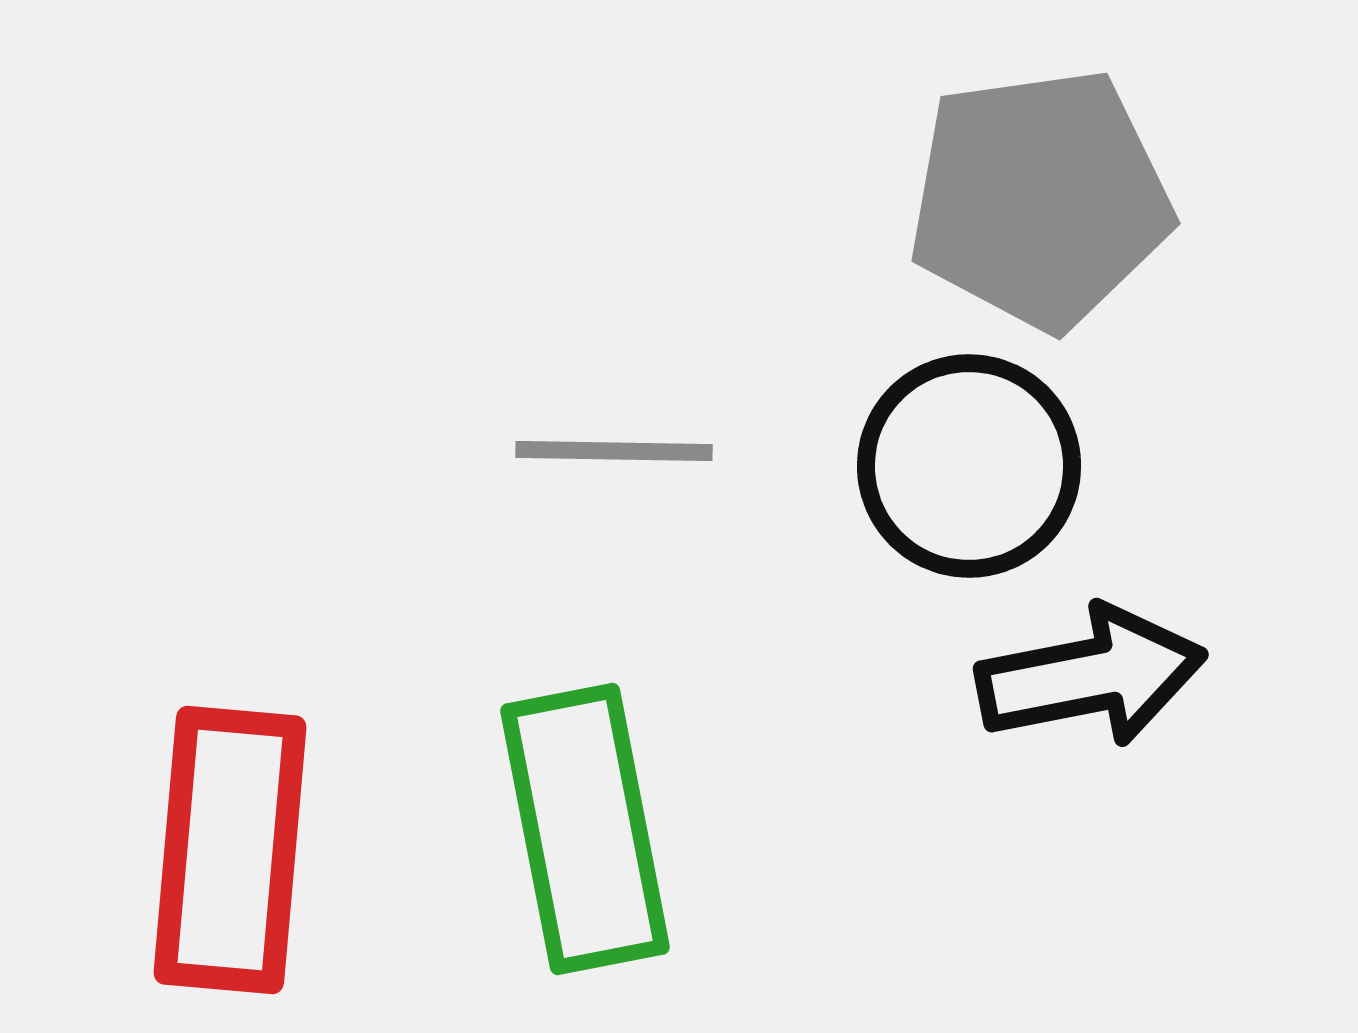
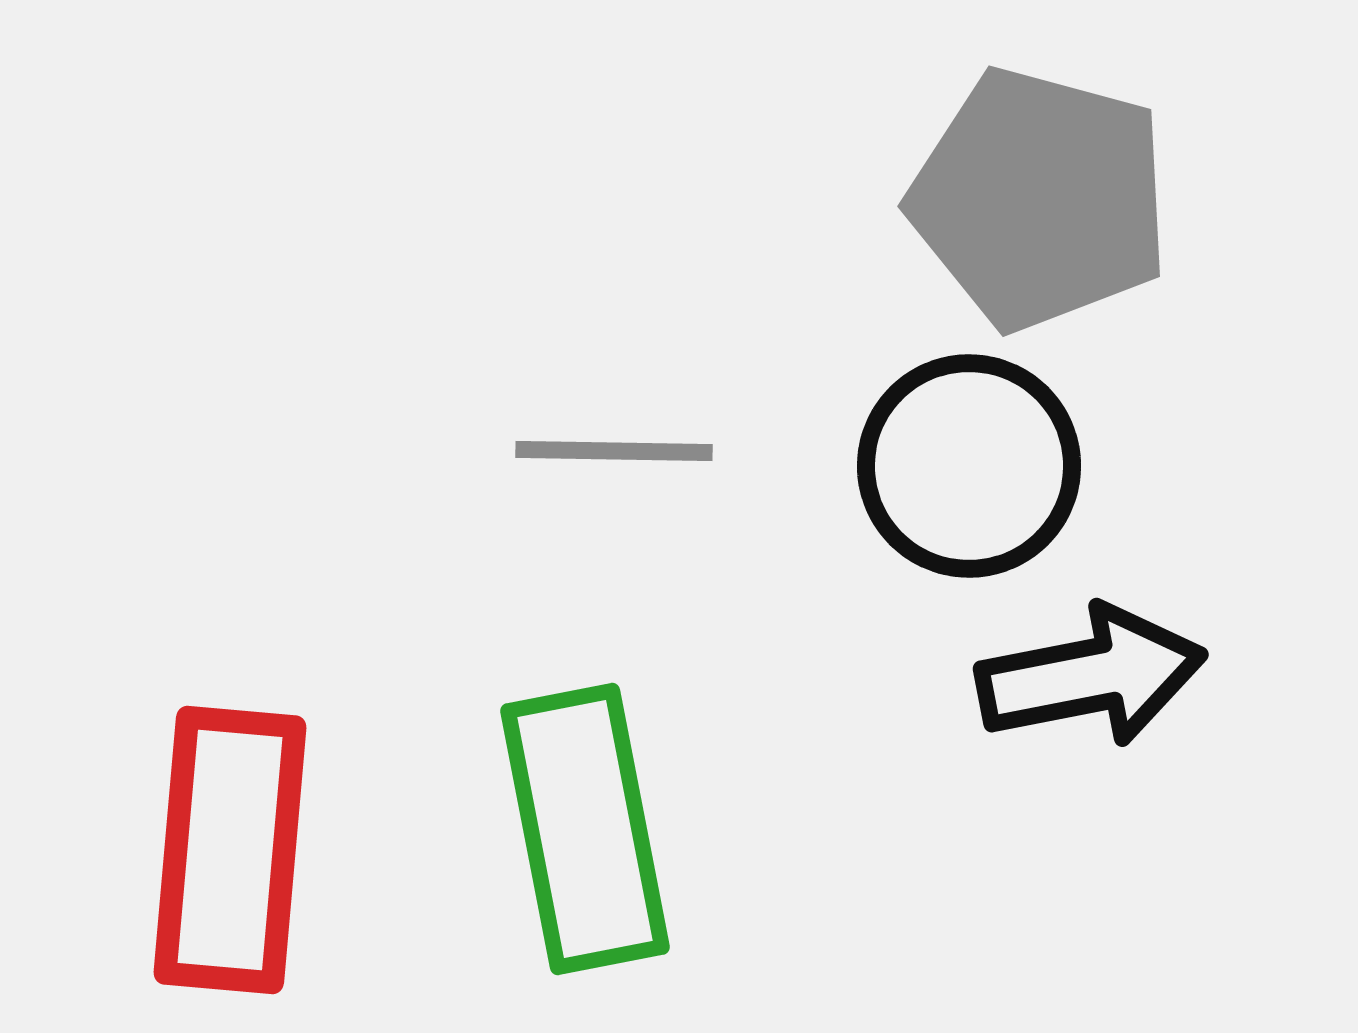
gray pentagon: rotated 23 degrees clockwise
